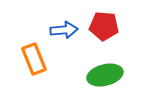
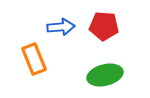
blue arrow: moved 3 px left, 3 px up
